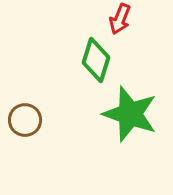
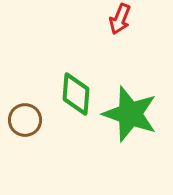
green diamond: moved 20 px left, 34 px down; rotated 12 degrees counterclockwise
